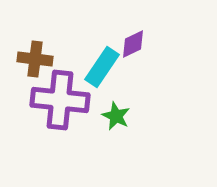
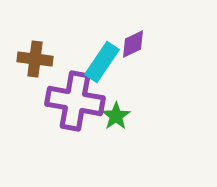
cyan rectangle: moved 5 px up
purple cross: moved 15 px right, 1 px down; rotated 4 degrees clockwise
green star: rotated 12 degrees clockwise
